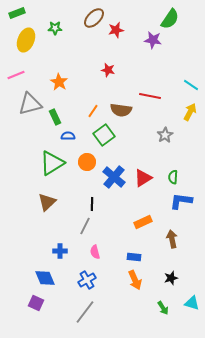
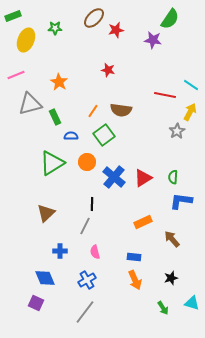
green rectangle at (17, 13): moved 4 px left, 3 px down
red line at (150, 96): moved 15 px right, 1 px up
gray star at (165, 135): moved 12 px right, 4 px up
blue semicircle at (68, 136): moved 3 px right
brown triangle at (47, 202): moved 1 px left, 11 px down
brown arrow at (172, 239): rotated 30 degrees counterclockwise
